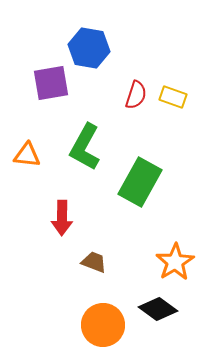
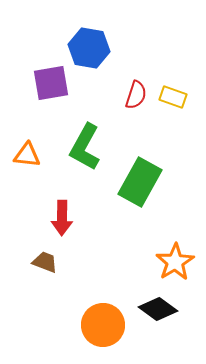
brown trapezoid: moved 49 px left
